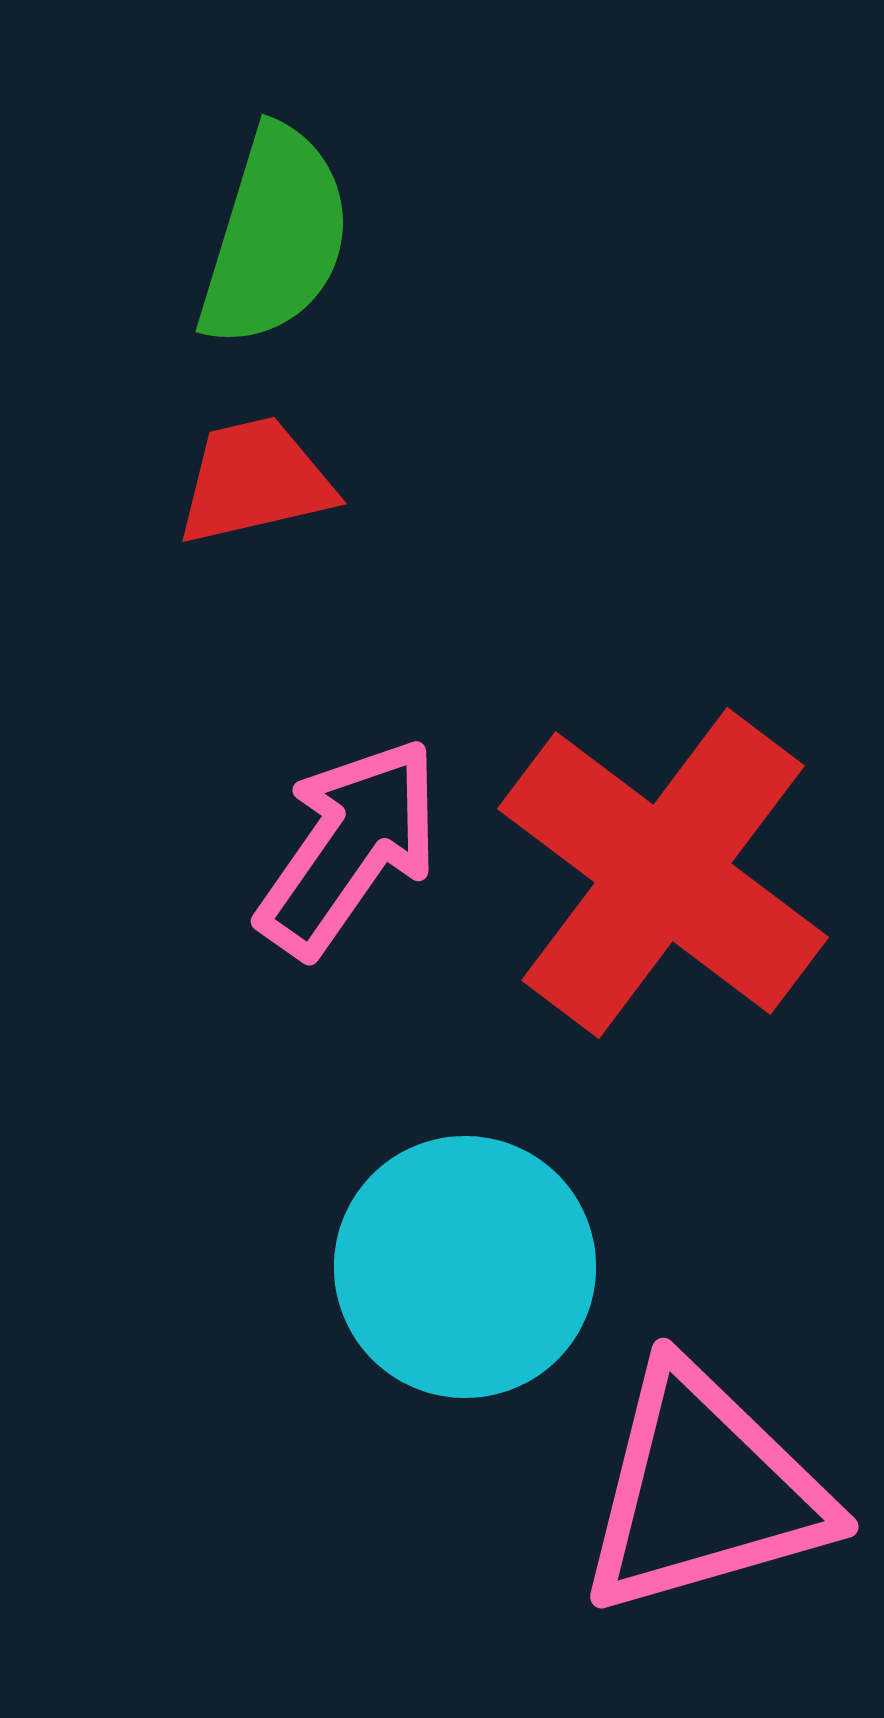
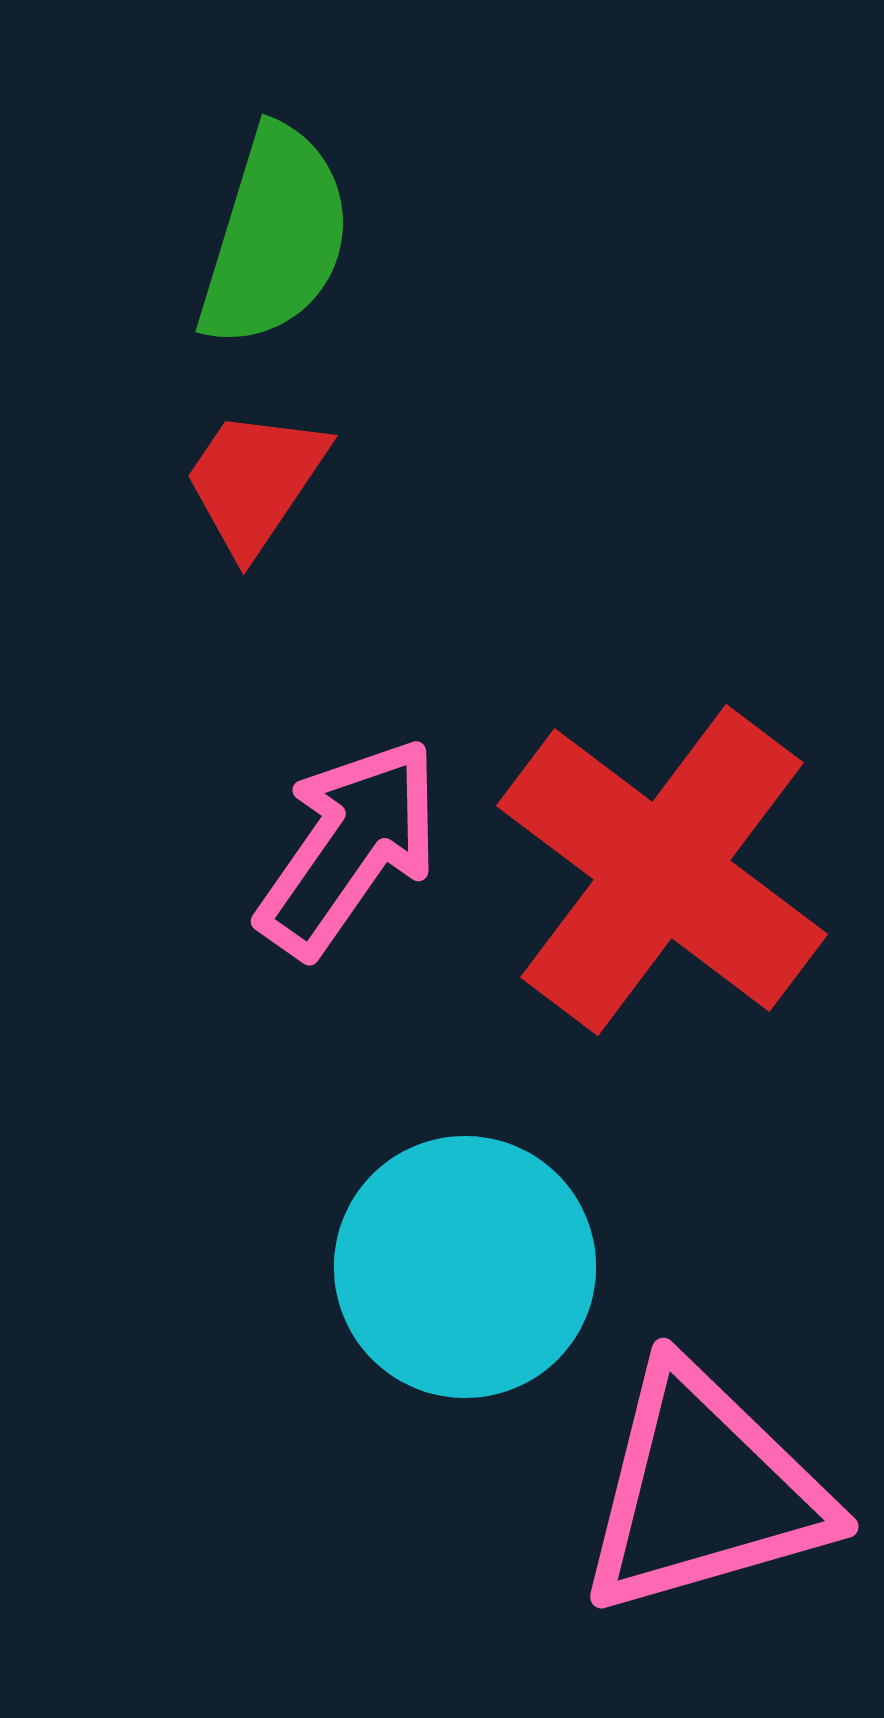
red trapezoid: rotated 43 degrees counterclockwise
red cross: moved 1 px left, 3 px up
